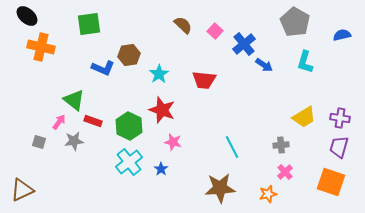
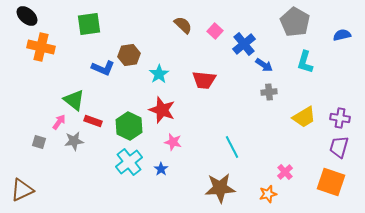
gray cross: moved 12 px left, 53 px up
